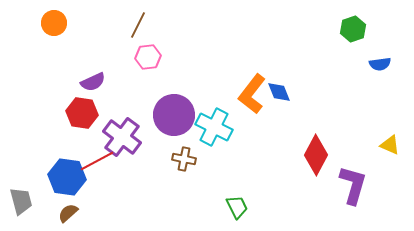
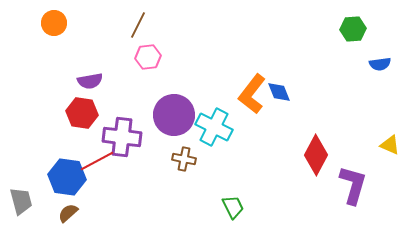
green hexagon: rotated 15 degrees clockwise
purple semicircle: moved 3 px left, 1 px up; rotated 15 degrees clockwise
purple cross: rotated 30 degrees counterclockwise
green trapezoid: moved 4 px left
